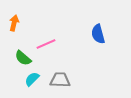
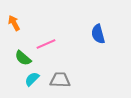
orange arrow: rotated 42 degrees counterclockwise
